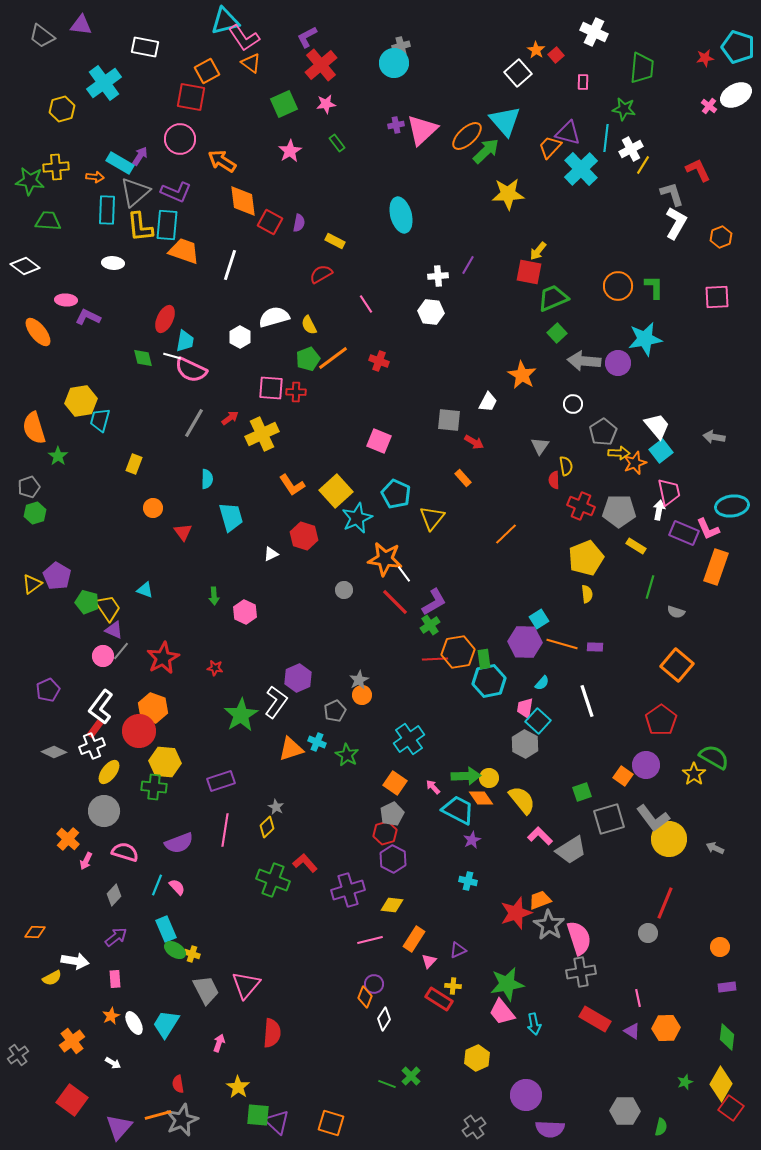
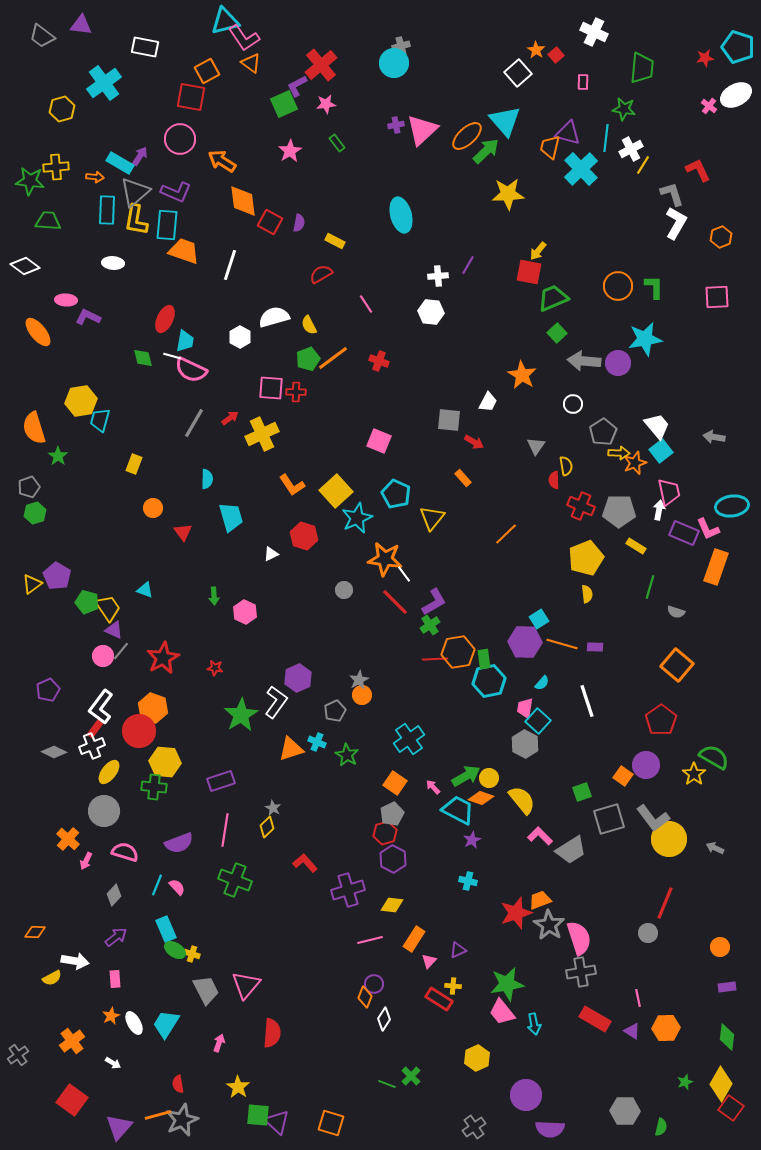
purple L-shape at (307, 37): moved 10 px left, 49 px down
orange trapezoid at (550, 147): rotated 30 degrees counterclockwise
yellow L-shape at (140, 227): moved 4 px left, 7 px up; rotated 16 degrees clockwise
gray triangle at (540, 446): moved 4 px left
green arrow at (466, 776): rotated 28 degrees counterclockwise
orange diamond at (481, 798): rotated 35 degrees counterclockwise
gray star at (276, 807): moved 3 px left, 1 px down
green cross at (273, 880): moved 38 px left
